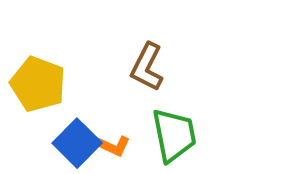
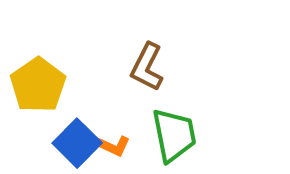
yellow pentagon: moved 1 px down; rotated 16 degrees clockwise
